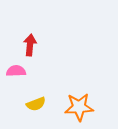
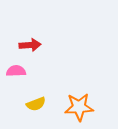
red arrow: rotated 80 degrees clockwise
